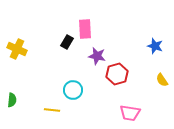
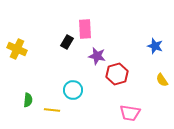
green semicircle: moved 16 px right
